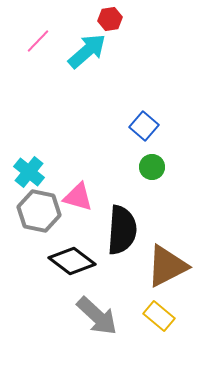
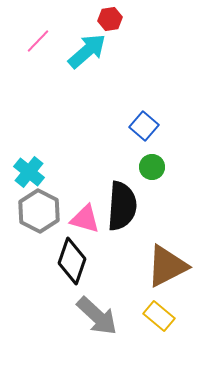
pink triangle: moved 7 px right, 22 px down
gray hexagon: rotated 15 degrees clockwise
black semicircle: moved 24 px up
black diamond: rotated 72 degrees clockwise
